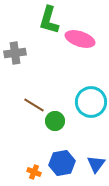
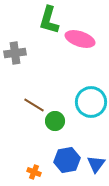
blue hexagon: moved 5 px right, 3 px up
